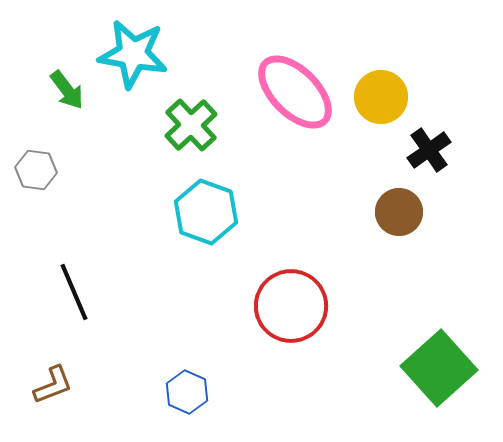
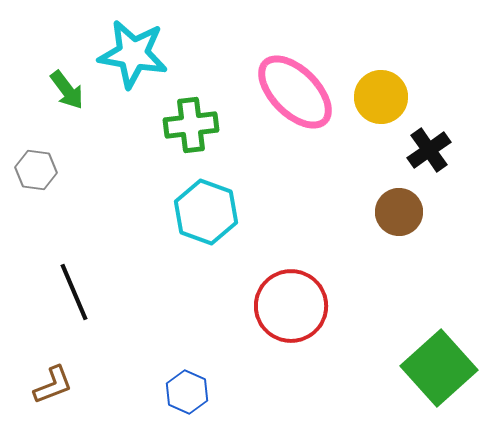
green cross: rotated 36 degrees clockwise
